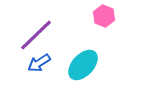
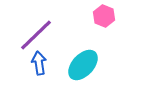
blue arrow: rotated 115 degrees clockwise
